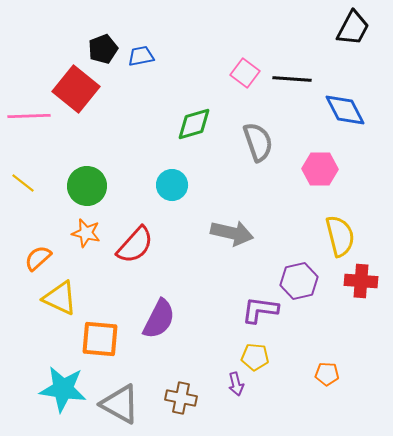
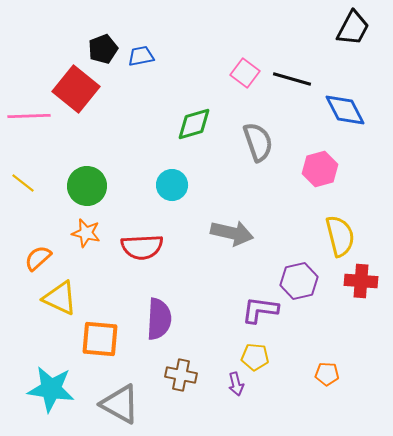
black line: rotated 12 degrees clockwise
pink hexagon: rotated 16 degrees counterclockwise
red semicircle: moved 7 px right, 2 px down; rotated 45 degrees clockwise
purple semicircle: rotated 24 degrees counterclockwise
cyan star: moved 12 px left
brown cross: moved 23 px up
